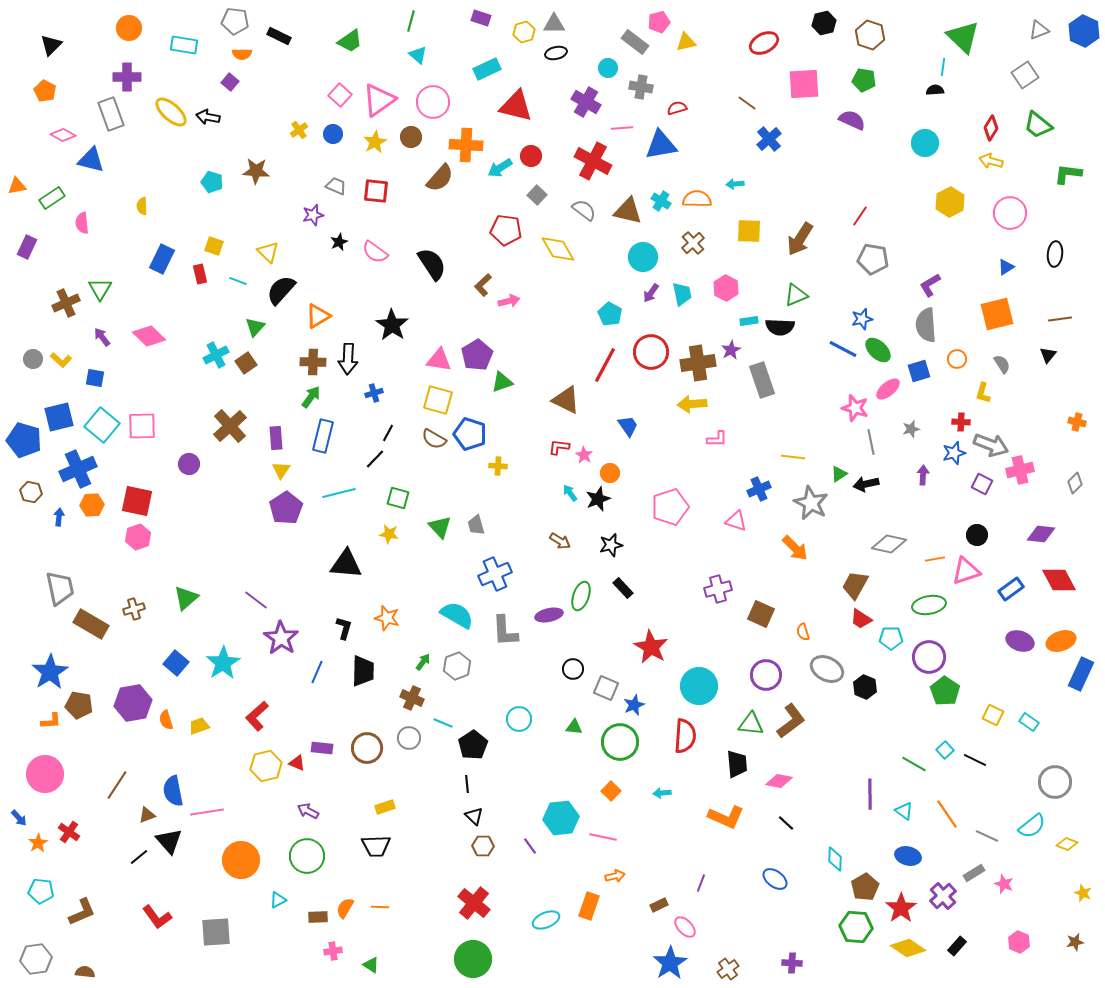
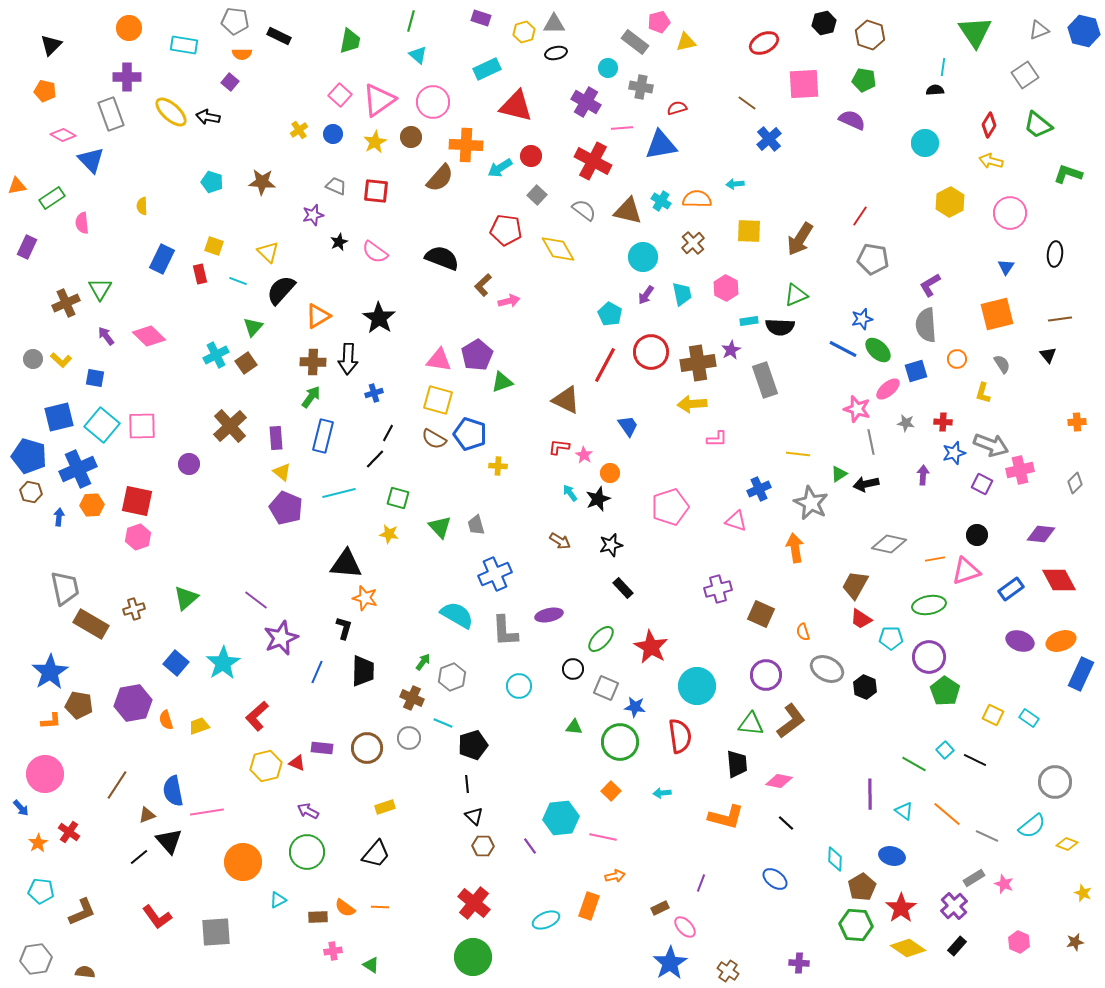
blue hexagon at (1084, 31): rotated 12 degrees counterclockwise
green triangle at (963, 37): moved 12 px right, 5 px up; rotated 12 degrees clockwise
green trapezoid at (350, 41): rotated 44 degrees counterclockwise
orange pentagon at (45, 91): rotated 15 degrees counterclockwise
red diamond at (991, 128): moved 2 px left, 3 px up
blue triangle at (91, 160): rotated 32 degrees clockwise
brown star at (256, 171): moved 6 px right, 11 px down
green L-shape at (1068, 174): rotated 12 degrees clockwise
black semicircle at (432, 264): moved 10 px right, 6 px up; rotated 36 degrees counterclockwise
blue triangle at (1006, 267): rotated 24 degrees counterclockwise
purple arrow at (651, 293): moved 5 px left, 2 px down
black star at (392, 325): moved 13 px left, 7 px up
green triangle at (255, 327): moved 2 px left
purple arrow at (102, 337): moved 4 px right, 1 px up
black triangle at (1048, 355): rotated 18 degrees counterclockwise
blue square at (919, 371): moved 3 px left
gray rectangle at (762, 380): moved 3 px right
pink star at (855, 408): moved 2 px right, 1 px down
red cross at (961, 422): moved 18 px left
orange cross at (1077, 422): rotated 18 degrees counterclockwise
gray star at (911, 429): moved 5 px left, 6 px up; rotated 24 degrees clockwise
blue pentagon at (24, 440): moved 5 px right, 16 px down
yellow line at (793, 457): moved 5 px right, 3 px up
yellow triangle at (281, 470): moved 1 px right, 2 px down; rotated 24 degrees counterclockwise
purple pentagon at (286, 508): rotated 16 degrees counterclockwise
orange arrow at (795, 548): rotated 144 degrees counterclockwise
gray trapezoid at (60, 588): moved 5 px right
green ellipse at (581, 596): moved 20 px right, 43 px down; rotated 24 degrees clockwise
orange star at (387, 618): moved 22 px left, 20 px up
purple star at (281, 638): rotated 16 degrees clockwise
gray hexagon at (457, 666): moved 5 px left, 11 px down
cyan circle at (699, 686): moved 2 px left
blue star at (634, 705): moved 1 px right, 2 px down; rotated 30 degrees clockwise
cyan circle at (519, 719): moved 33 px up
cyan rectangle at (1029, 722): moved 4 px up
red semicircle at (685, 736): moved 5 px left; rotated 12 degrees counterclockwise
black pentagon at (473, 745): rotated 16 degrees clockwise
orange line at (947, 814): rotated 16 degrees counterclockwise
orange L-shape at (726, 817): rotated 9 degrees counterclockwise
blue arrow at (19, 818): moved 2 px right, 10 px up
black trapezoid at (376, 846): moved 8 px down; rotated 48 degrees counterclockwise
green circle at (307, 856): moved 4 px up
blue ellipse at (908, 856): moved 16 px left
orange circle at (241, 860): moved 2 px right, 2 px down
gray rectangle at (974, 873): moved 5 px down
brown pentagon at (865, 887): moved 3 px left
purple cross at (943, 896): moved 11 px right, 10 px down
brown rectangle at (659, 905): moved 1 px right, 3 px down
orange semicircle at (345, 908): rotated 85 degrees counterclockwise
green hexagon at (856, 927): moved 2 px up
green circle at (473, 959): moved 2 px up
purple cross at (792, 963): moved 7 px right
brown cross at (728, 969): moved 2 px down; rotated 20 degrees counterclockwise
